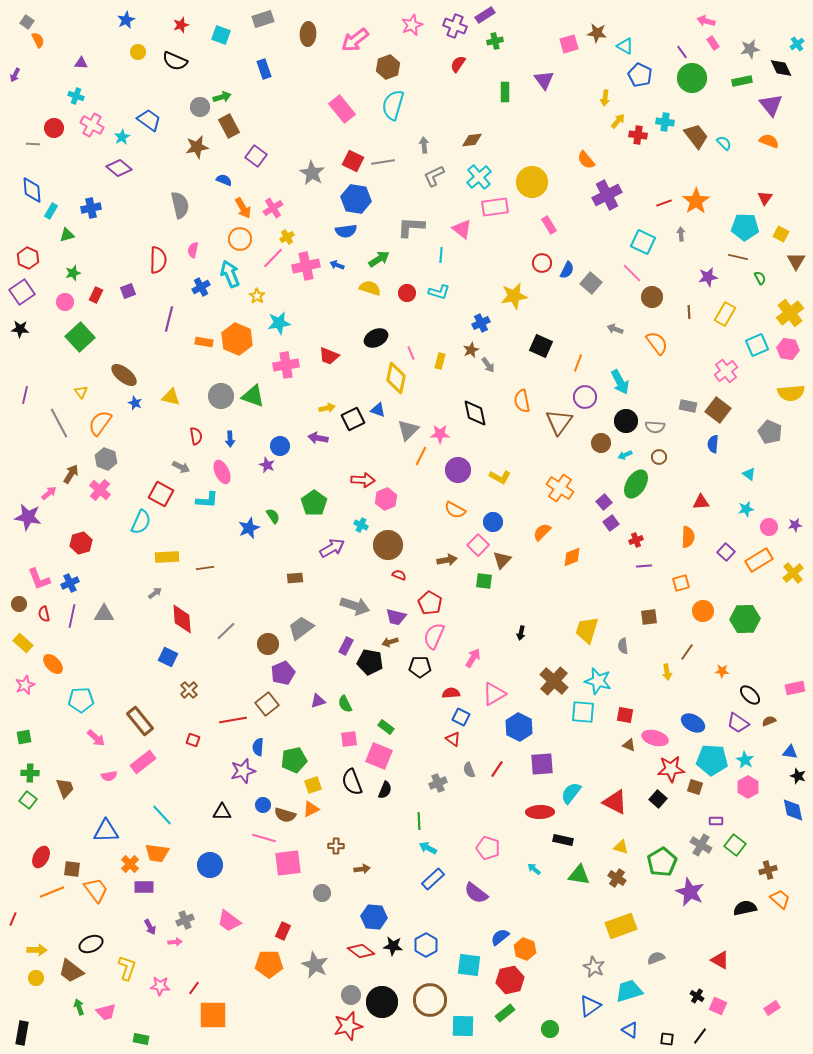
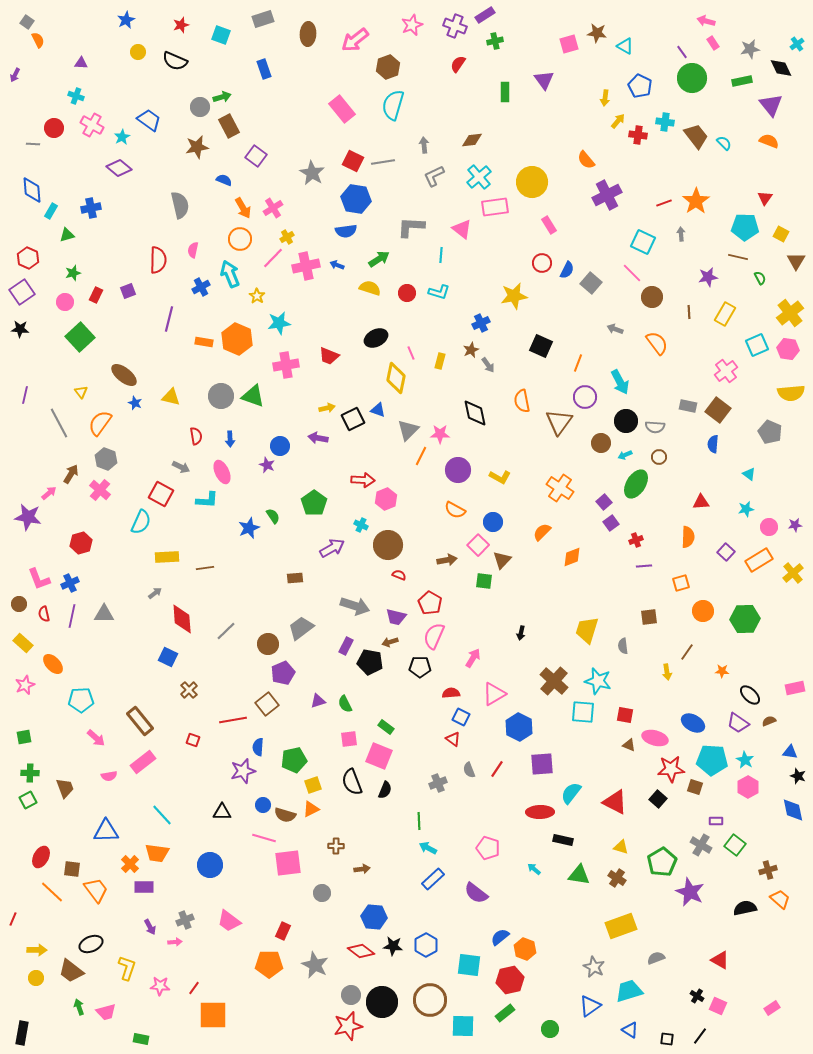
blue pentagon at (640, 75): moved 11 px down
green square at (28, 800): rotated 24 degrees clockwise
orange line at (52, 892): rotated 65 degrees clockwise
